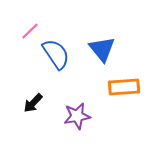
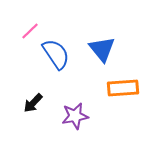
orange rectangle: moved 1 px left, 1 px down
purple star: moved 2 px left
